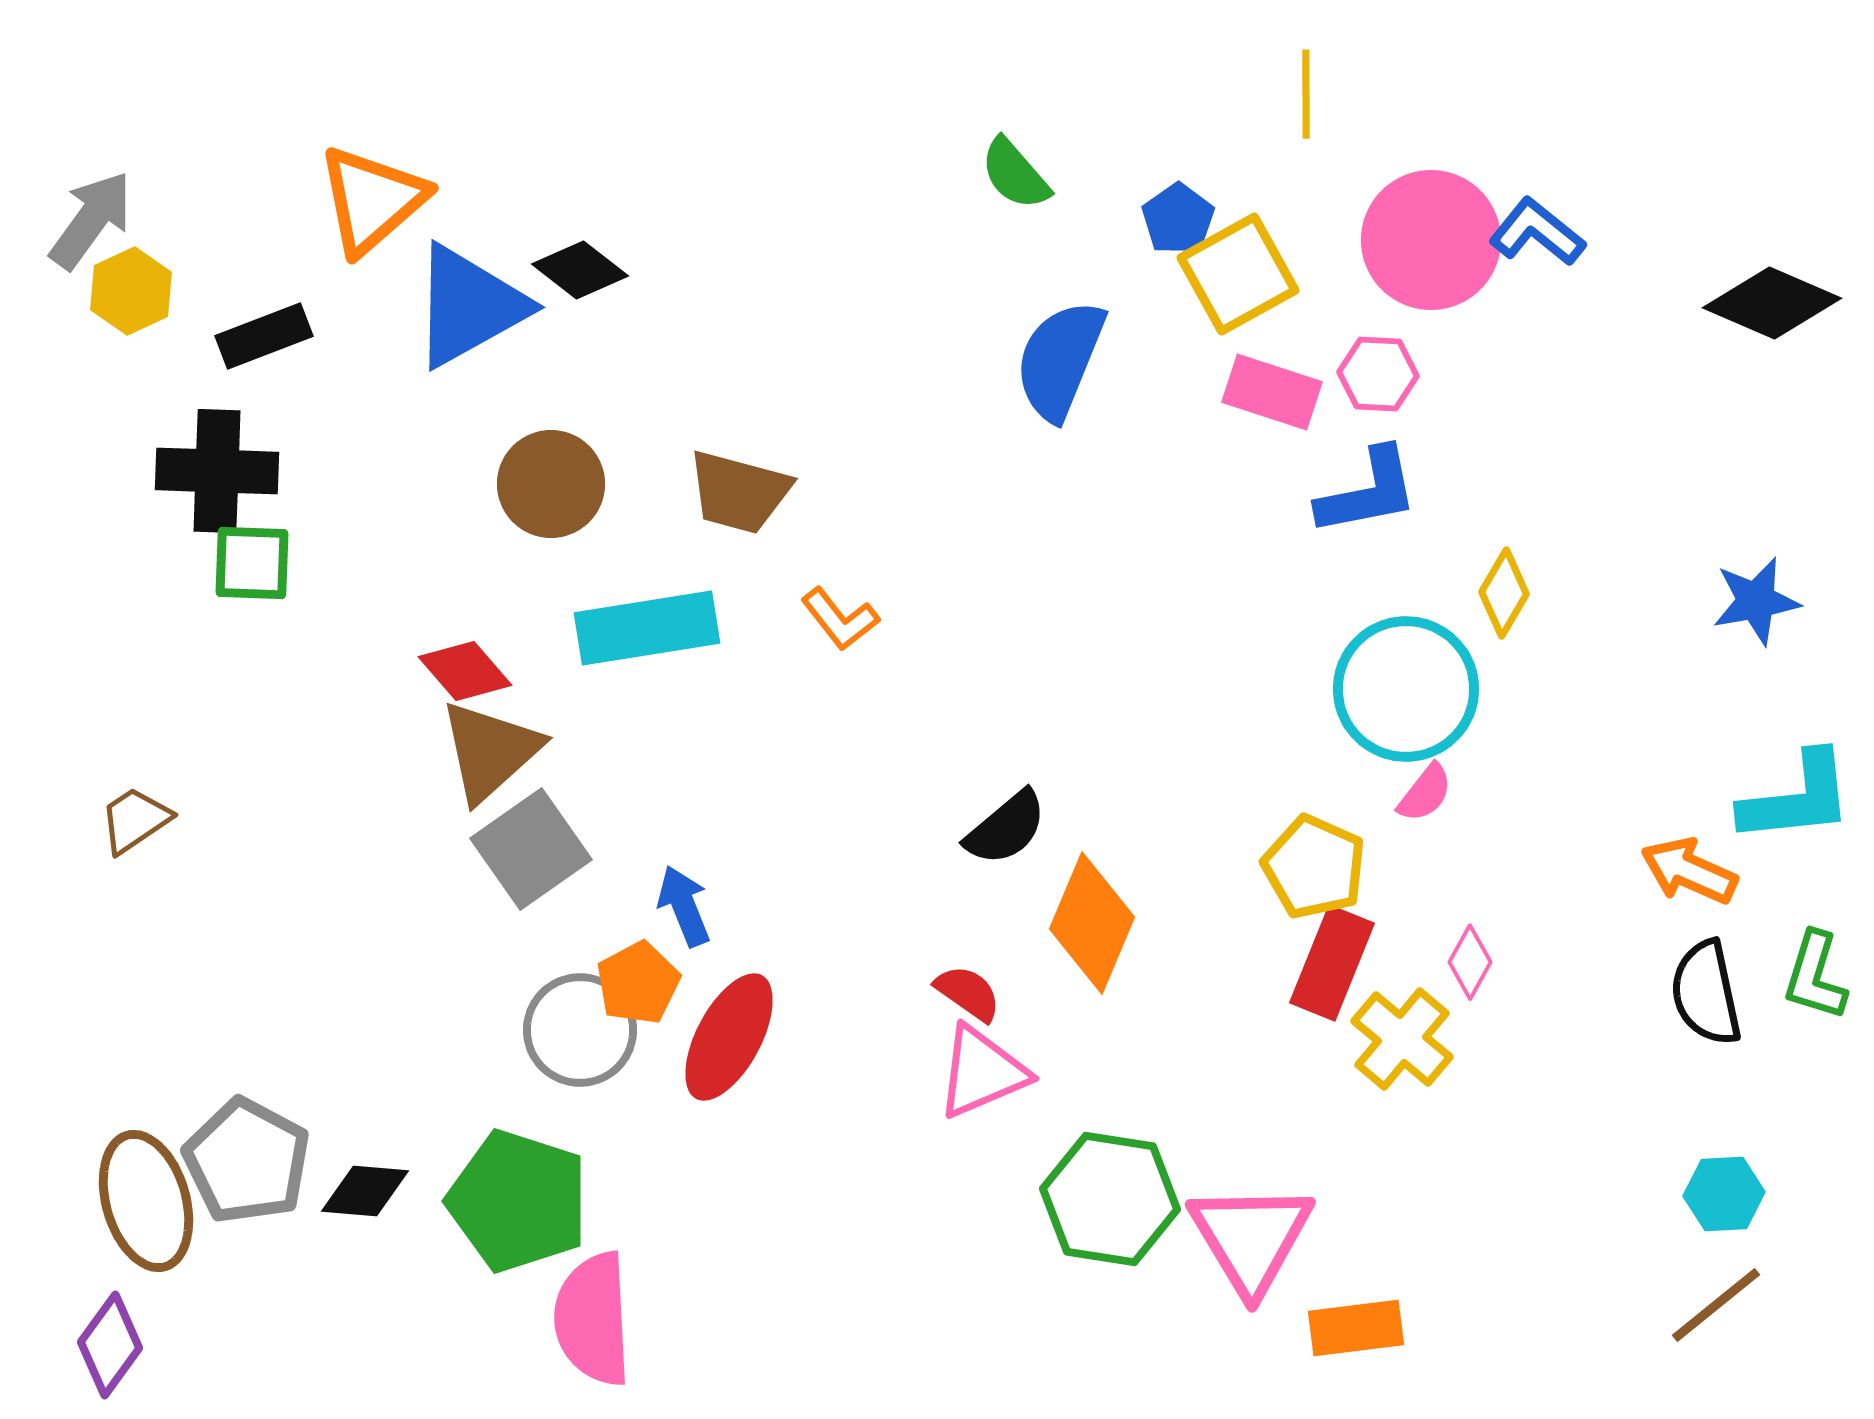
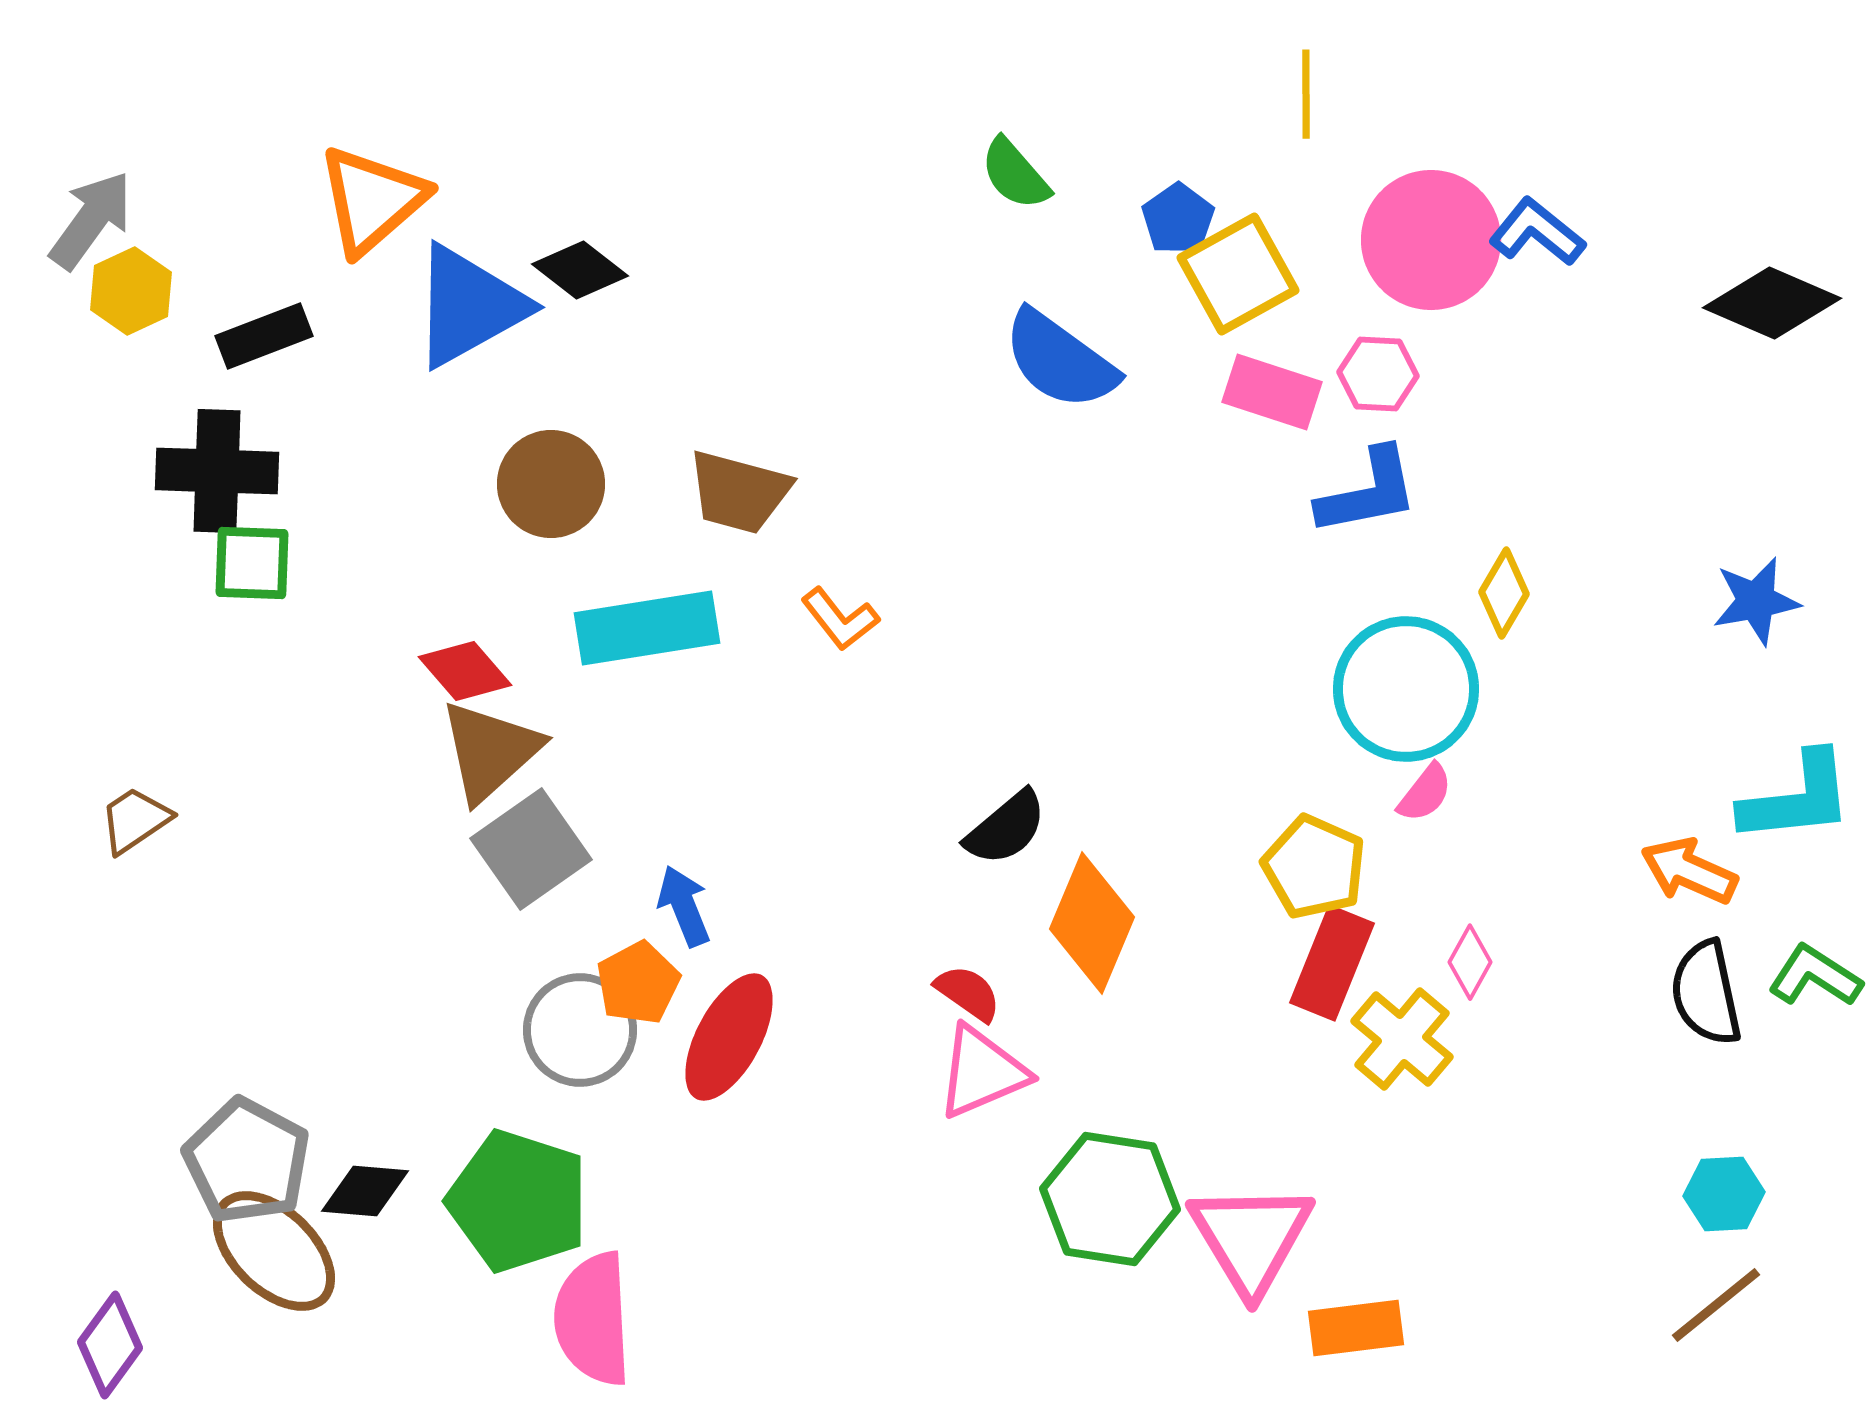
blue semicircle at (1060, 360): rotated 76 degrees counterclockwise
green L-shape at (1815, 976): rotated 106 degrees clockwise
brown ellipse at (146, 1201): moved 128 px right, 50 px down; rotated 30 degrees counterclockwise
